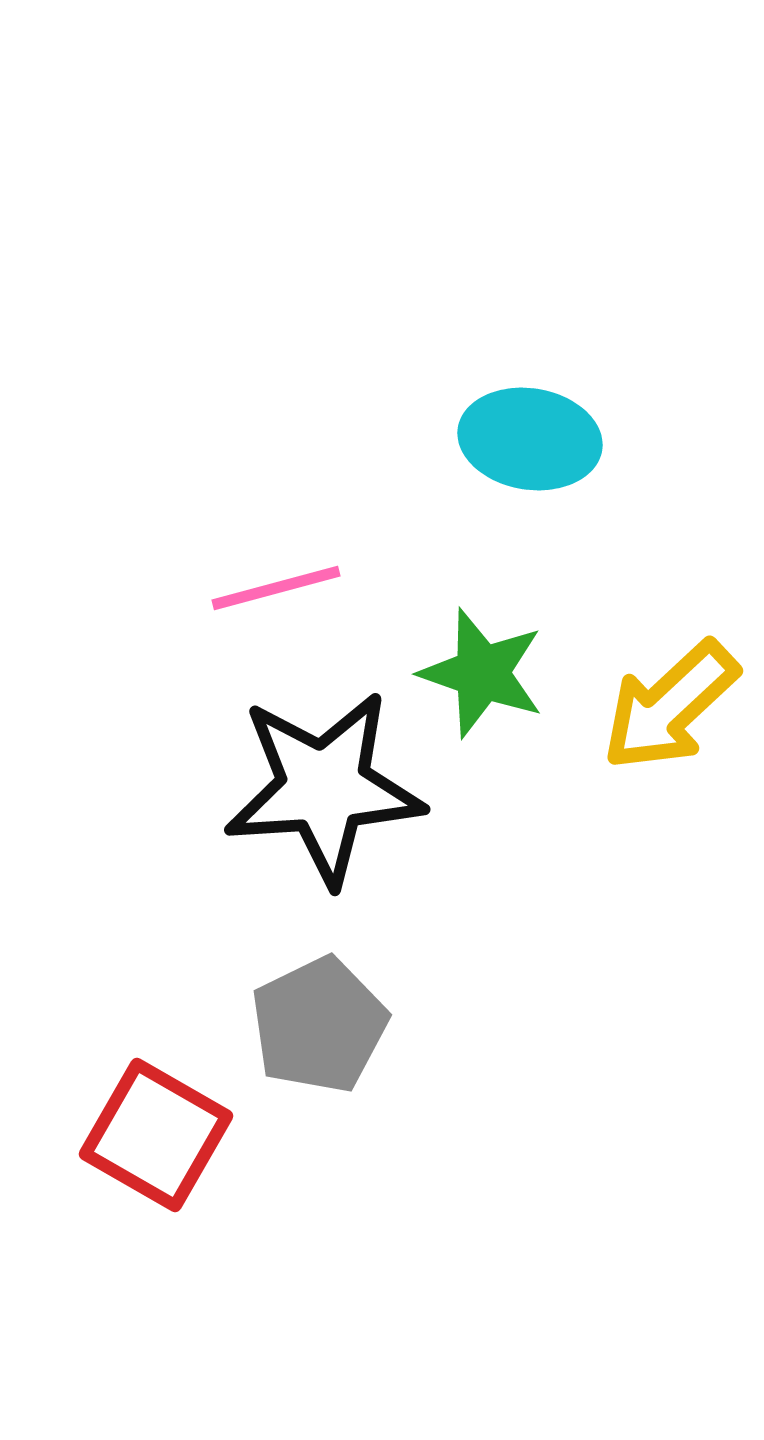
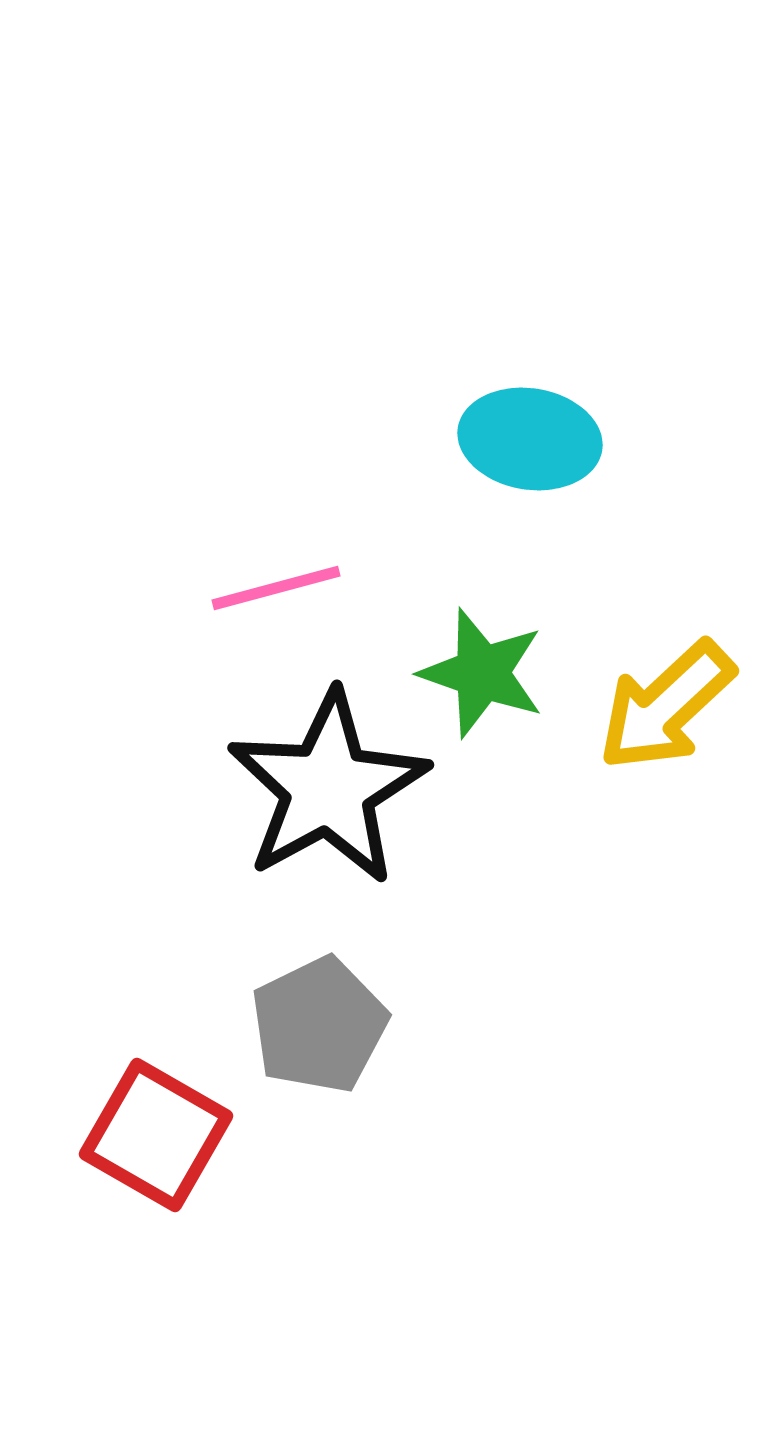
yellow arrow: moved 4 px left
black star: moved 4 px right; rotated 25 degrees counterclockwise
